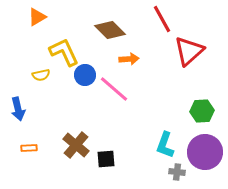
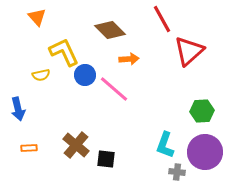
orange triangle: rotated 42 degrees counterclockwise
black square: rotated 12 degrees clockwise
